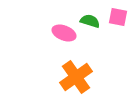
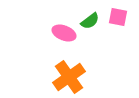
green semicircle: rotated 126 degrees clockwise
orange cross: moved 7 px left
